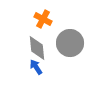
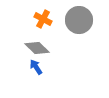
gray circle: moved 9 px right, 23 px up
gray diamond: rotated 40 degrees counterclockwise
